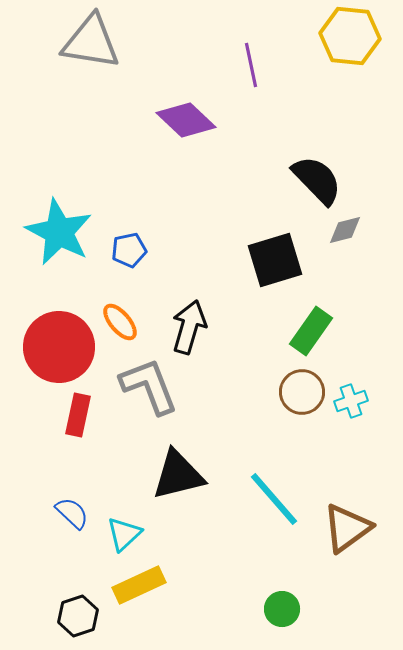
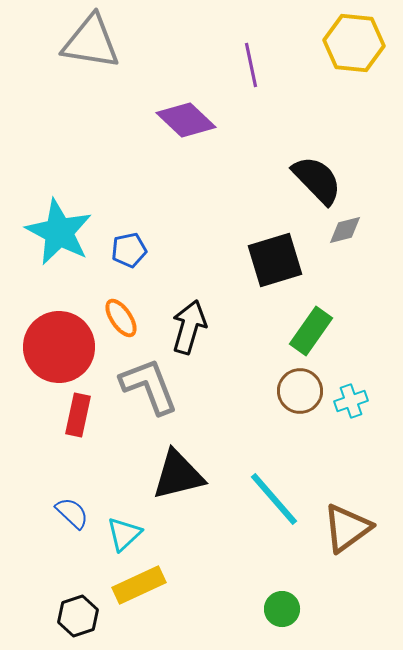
yellow hexagon: moved 4 px right, 7 px down
orange ellipse: moved 1 px right, 4 px up; rotated 6 degrees clockwise
brown circle: moved 2 px left, 1 px up
